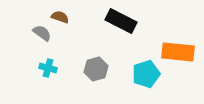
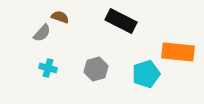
gray semicircle: rotated 96 degrees clockwise
